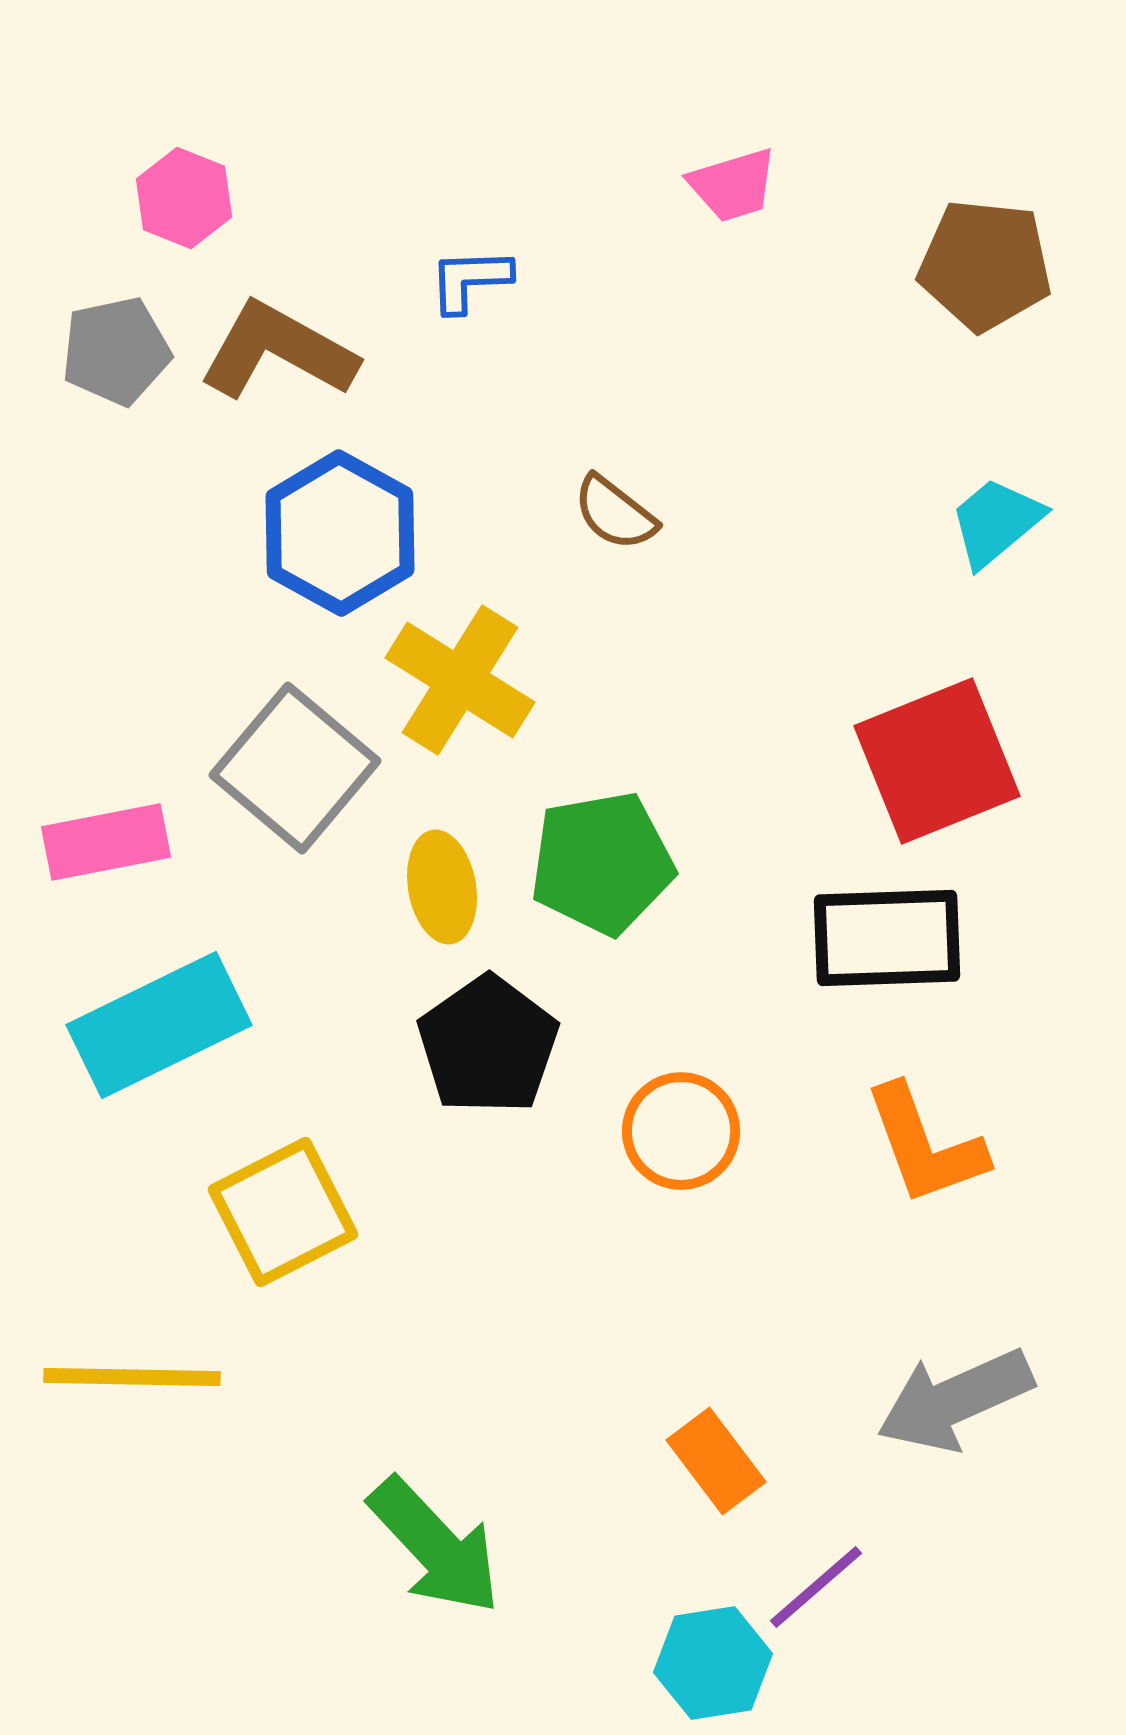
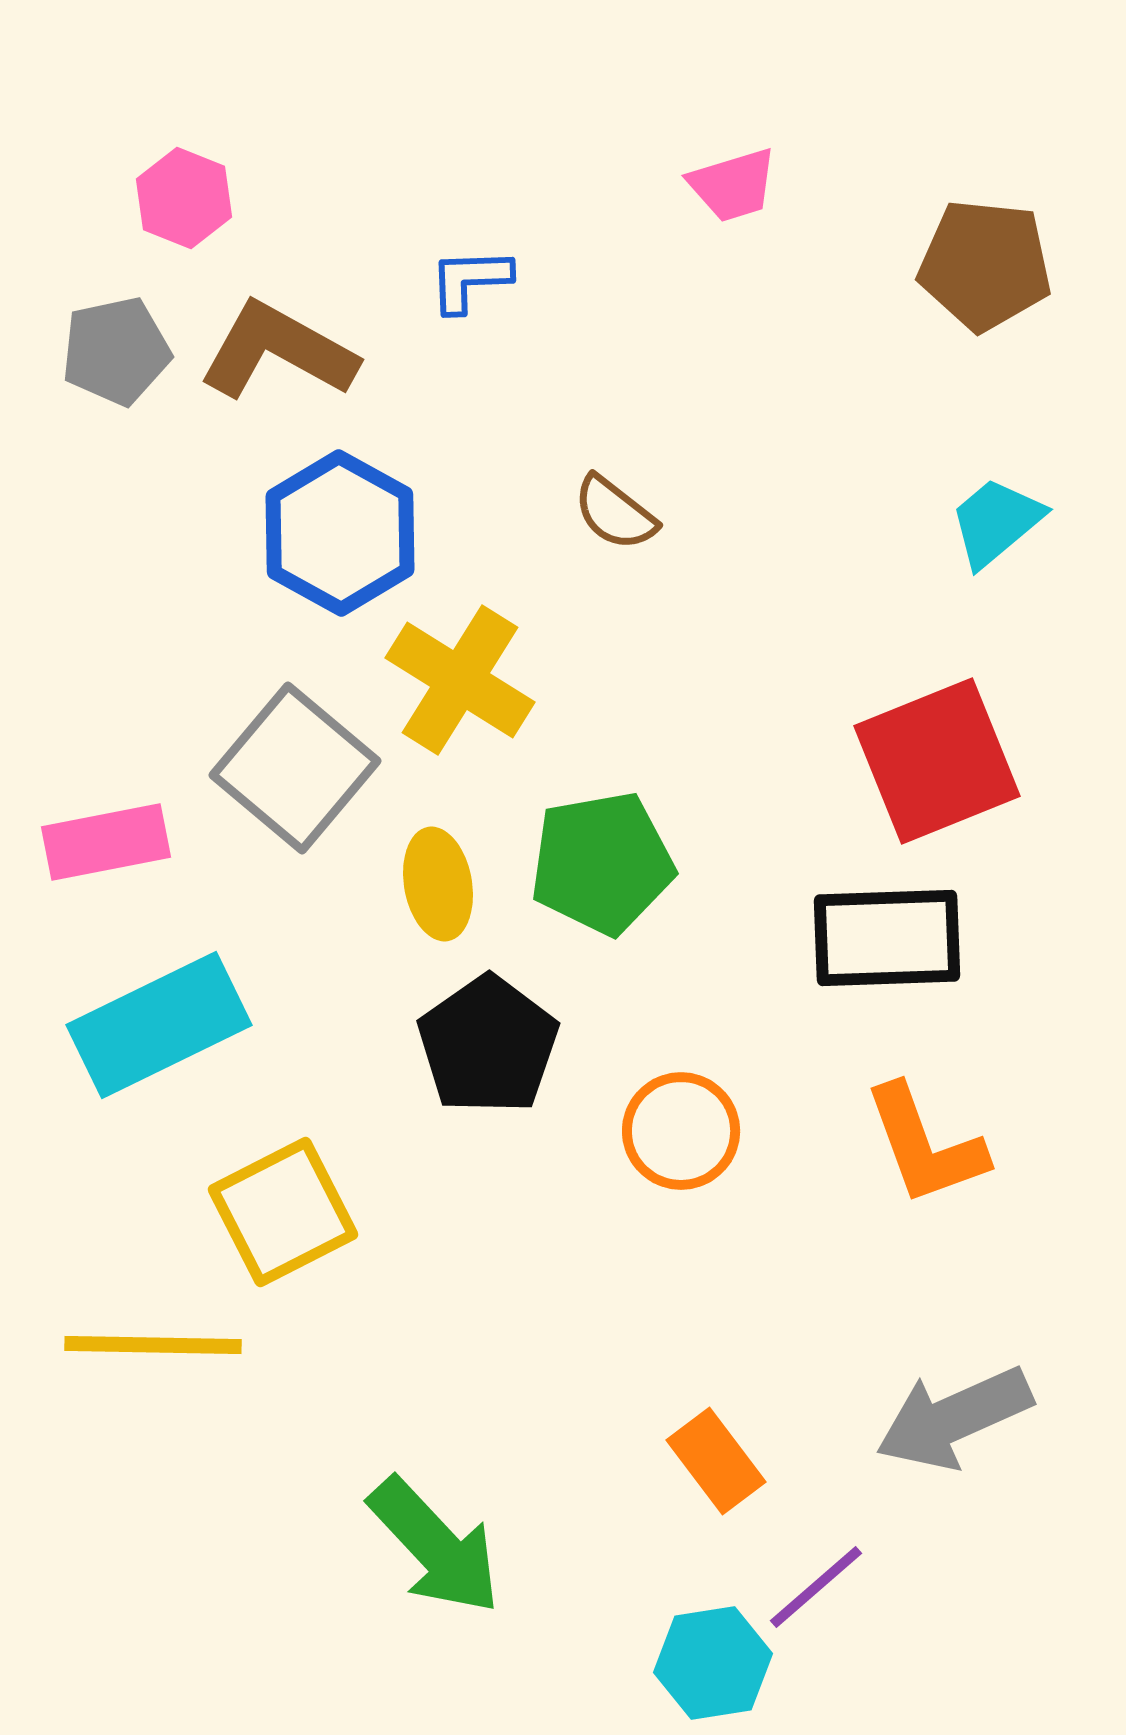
yellow ellipse: moved 4 px left, 3 px up
yellow line: moved 21 px right, 32 px up
gray arrow: moved 1 px left, 18 px down
